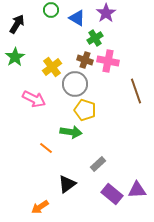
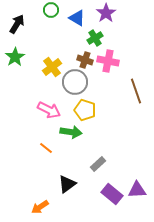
gray circle: moved 2 px up
pink arrow: moved 15 px right, 11 px down
